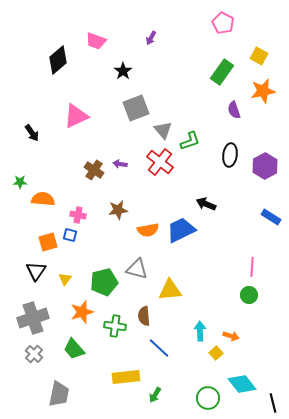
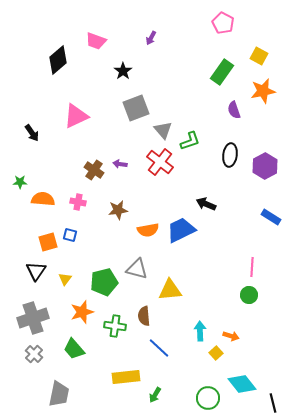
pink cross at (78, 215): moved 13 px up
